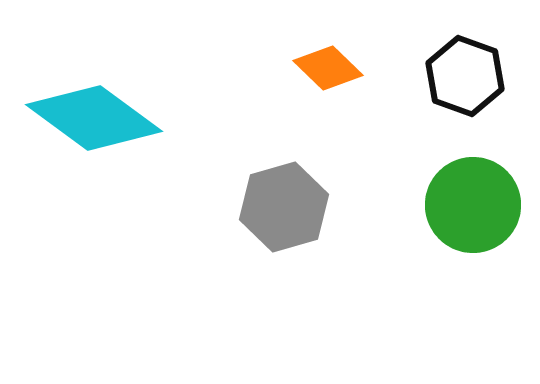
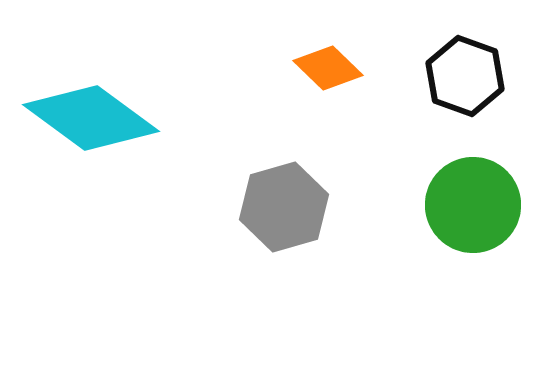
cyan diamond: moved 3 px left
